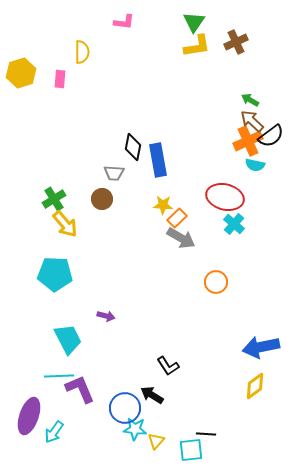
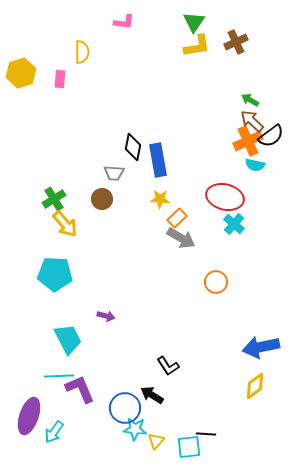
yellow star: moved 3 px left, 6 px up
cyan square: moved 2 px left, 3 px up
